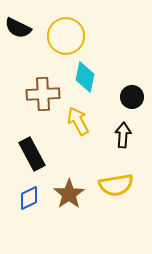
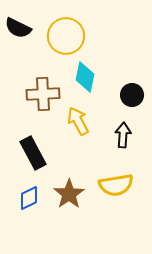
black circle: moved 2 px up
black rectangle: moved 1 px right, 1 px up
